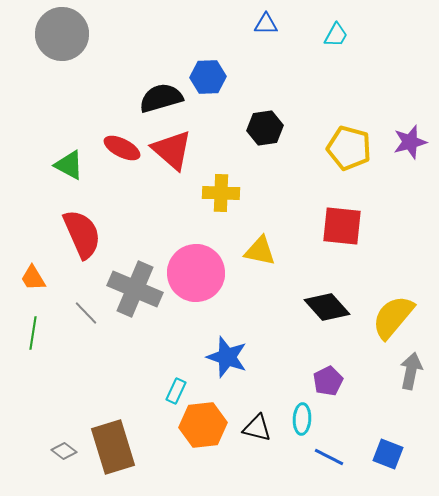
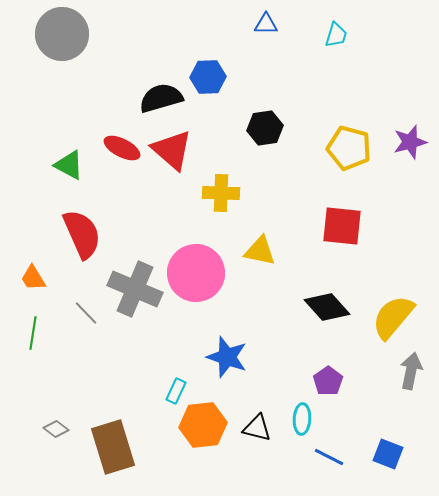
cyan trapezoid: rotated 12 degrees counterclockwise
purple pentagon: rotated 8 degrees counterclockwise
gray diamond: moved 8 px left, 22 px up
